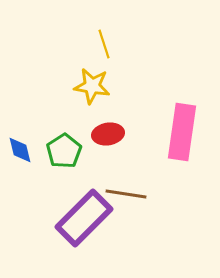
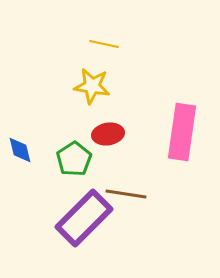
yellow line: rotated 60 degrees counterclockwise
green pentagon: moved 10 px right, 8 px down
